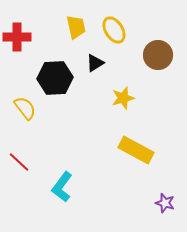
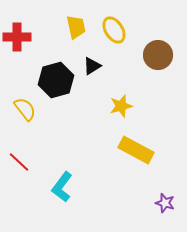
black triangle: moved 3 px left, 3 px down
black hexagon: moved 1 px right, 2 px down; rotated 12 degrees counterclockwise
yellow star: moved 2 px left, 8 px down
yellow semicircle: moved 1 px down
